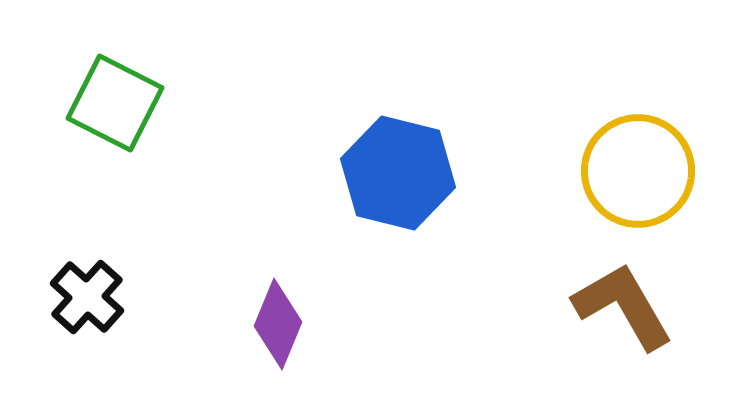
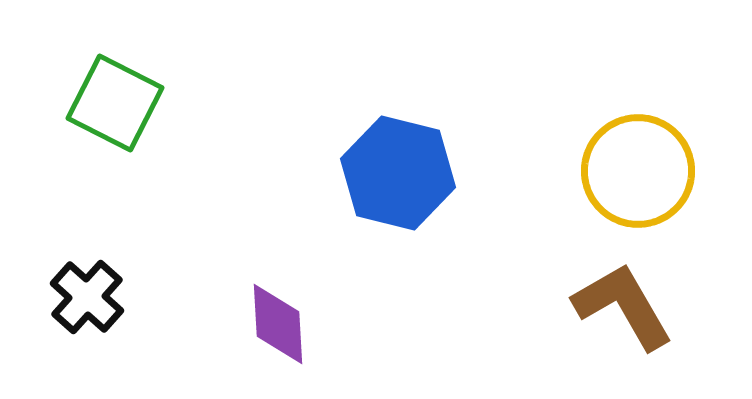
purple diamond: rotated 26 degrees counterclockwise
